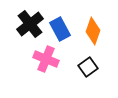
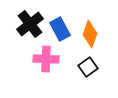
orange diamond: moved 3 px left, 3 px down
pink cross: rotated 20 degrees counterclockwise
